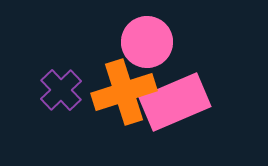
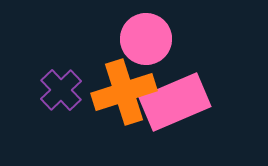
pink circle: moved 1 px left, 3 px up
